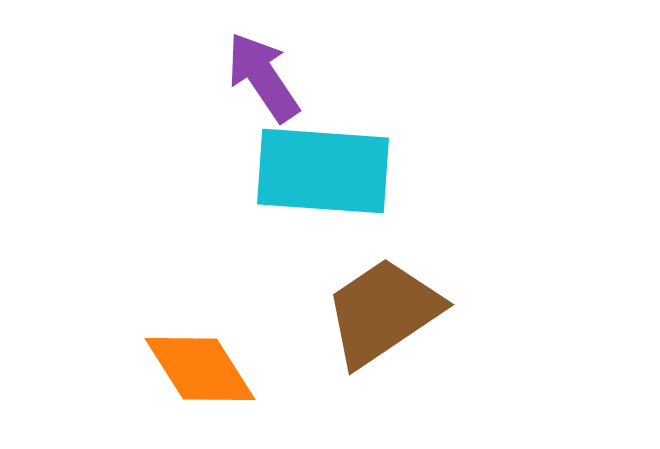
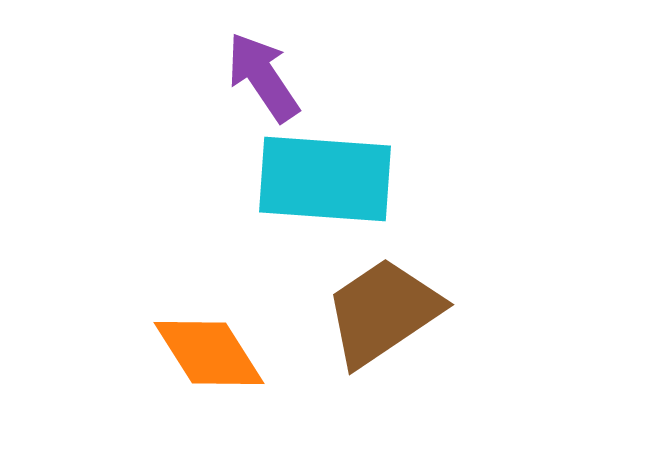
cyan rectangle: moved 2 px right, 8 px down
orange diamond: moved 9 px right, 16 px up
